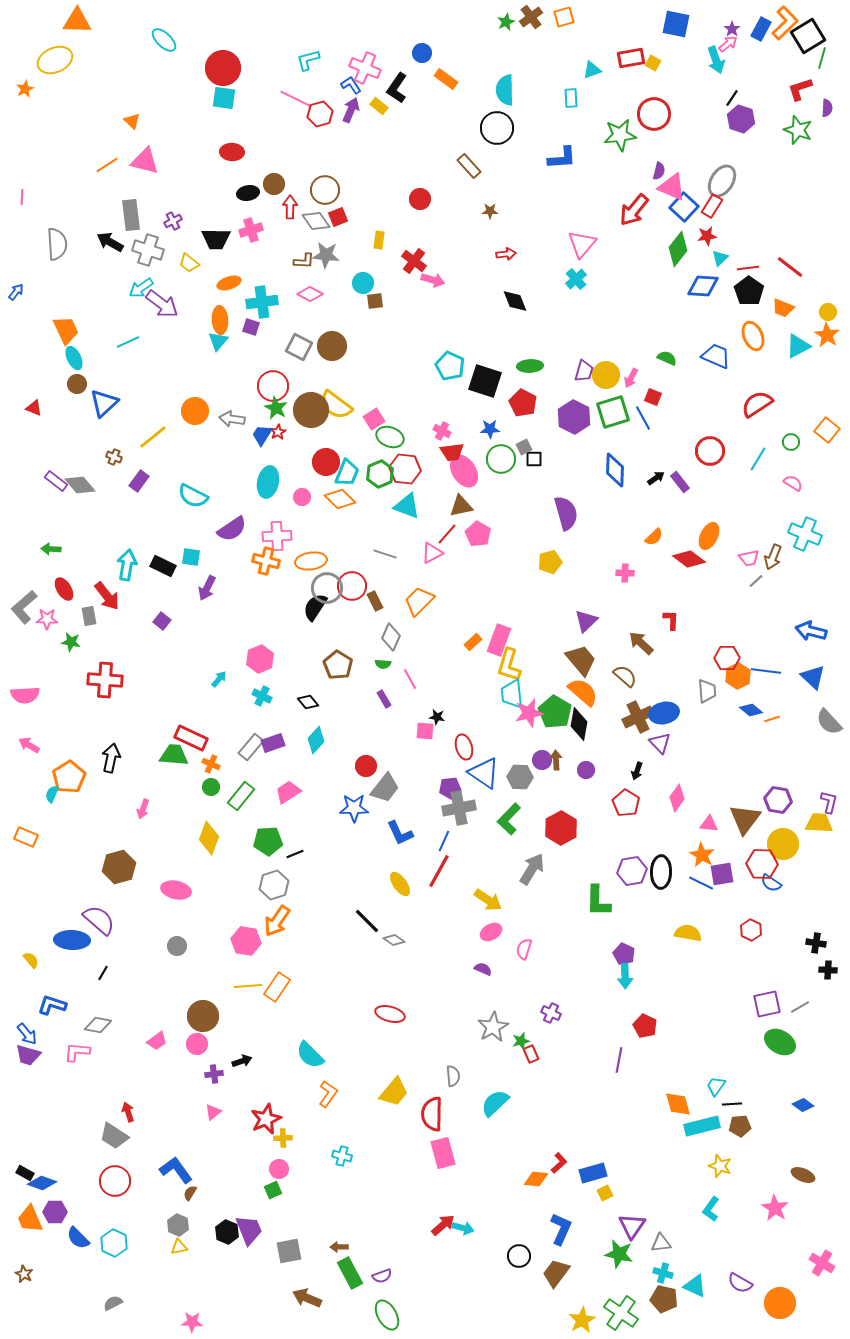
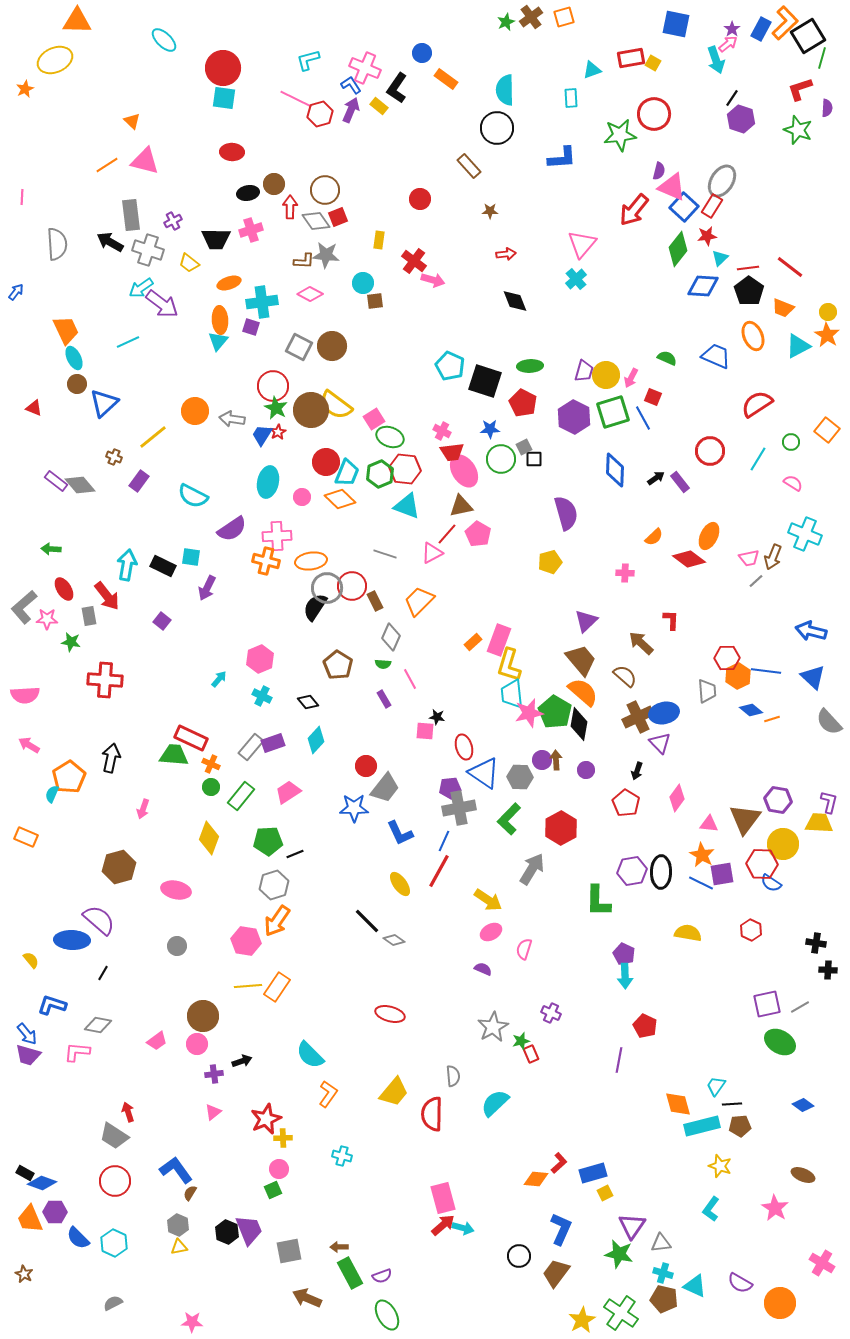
pink rectangle at (443, 1153): moved 45 px down
